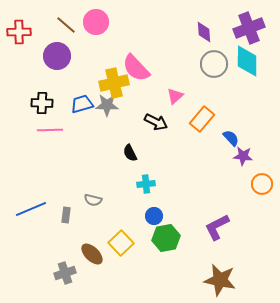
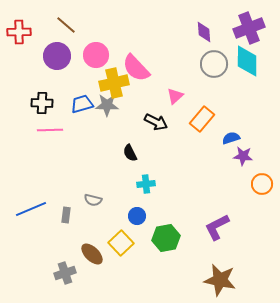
pink circle: moved 33 px down
blue semicircle: rotated 66 degrees counterclockwise
blue circle: moved 17 px left
